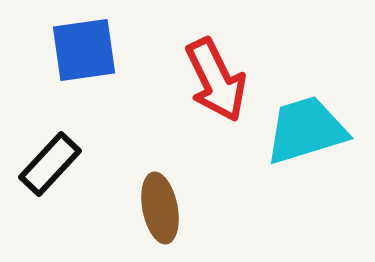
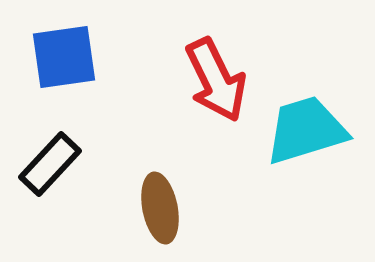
blue square: moved 20 px left, 7 px down
